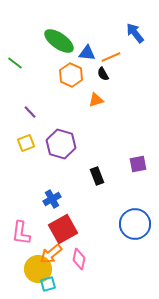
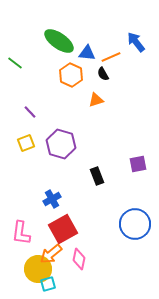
blue arrow: moved 1 px right, 9 px down
